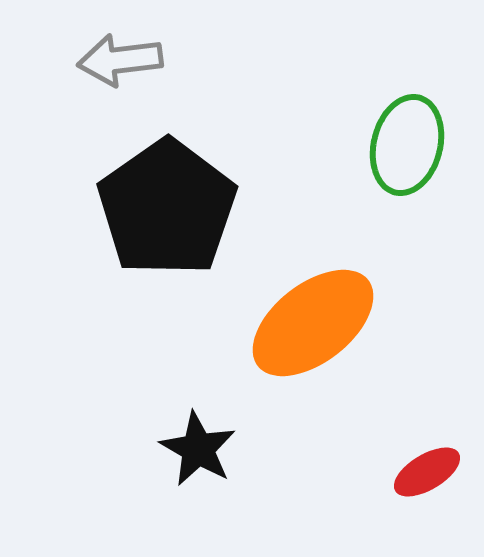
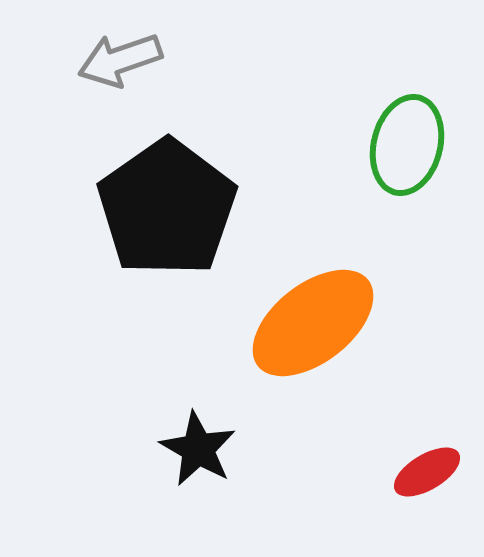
gray arrow: rotated 12 degrees counterclockwise
